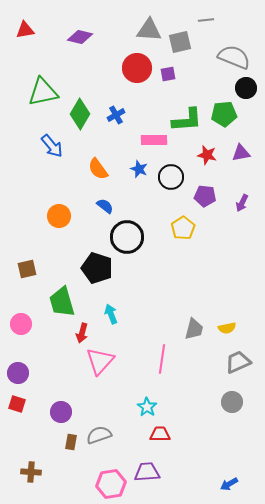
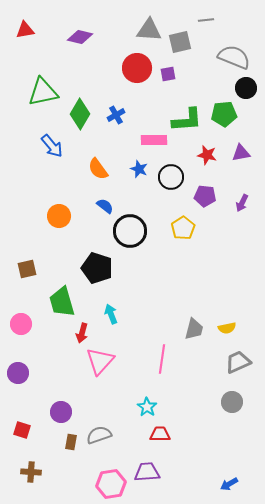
black circle at (127, 237): moved 3 px right, 6 px up
red square at (17, 404): moved 5 px right, 26 px down
